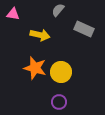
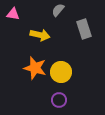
gray rectangle: rotated 48 degrees clockwise
purple circle: moved 2 px up
